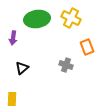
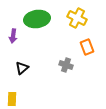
yellow cross: moved 6 px right
purple arrow: moved 2 px up
